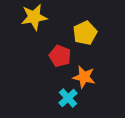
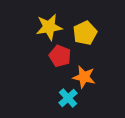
yellow star: moved 15 px right, 10 px down
